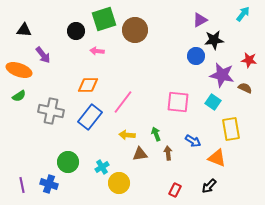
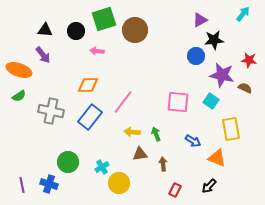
black triangle: moved 21 px right
cyan square: moved 2 px left, 1 px up
yellow arrow: moved 5 px right, 3 px up
brown arrow: moved 5 px left, 11 px down
